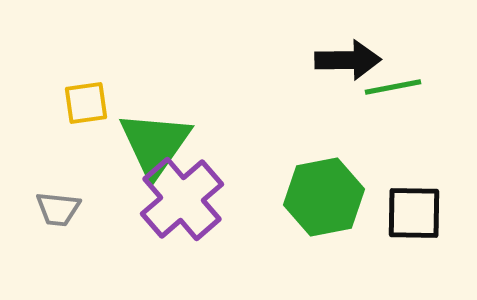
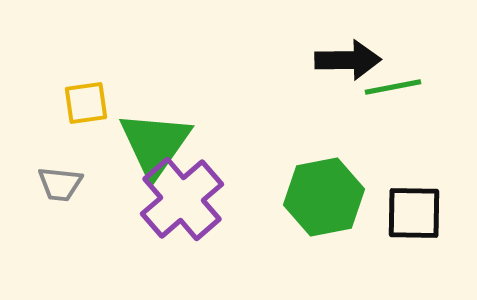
gray trapezoid: moved 2 px right, 25 px up
